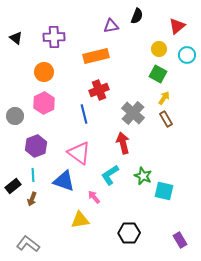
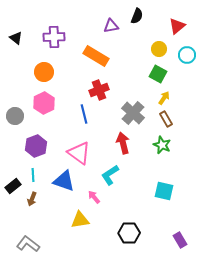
orange rectangle: rotated 45 degrees clockwise
green star: moved 19 px right, 31 px up
